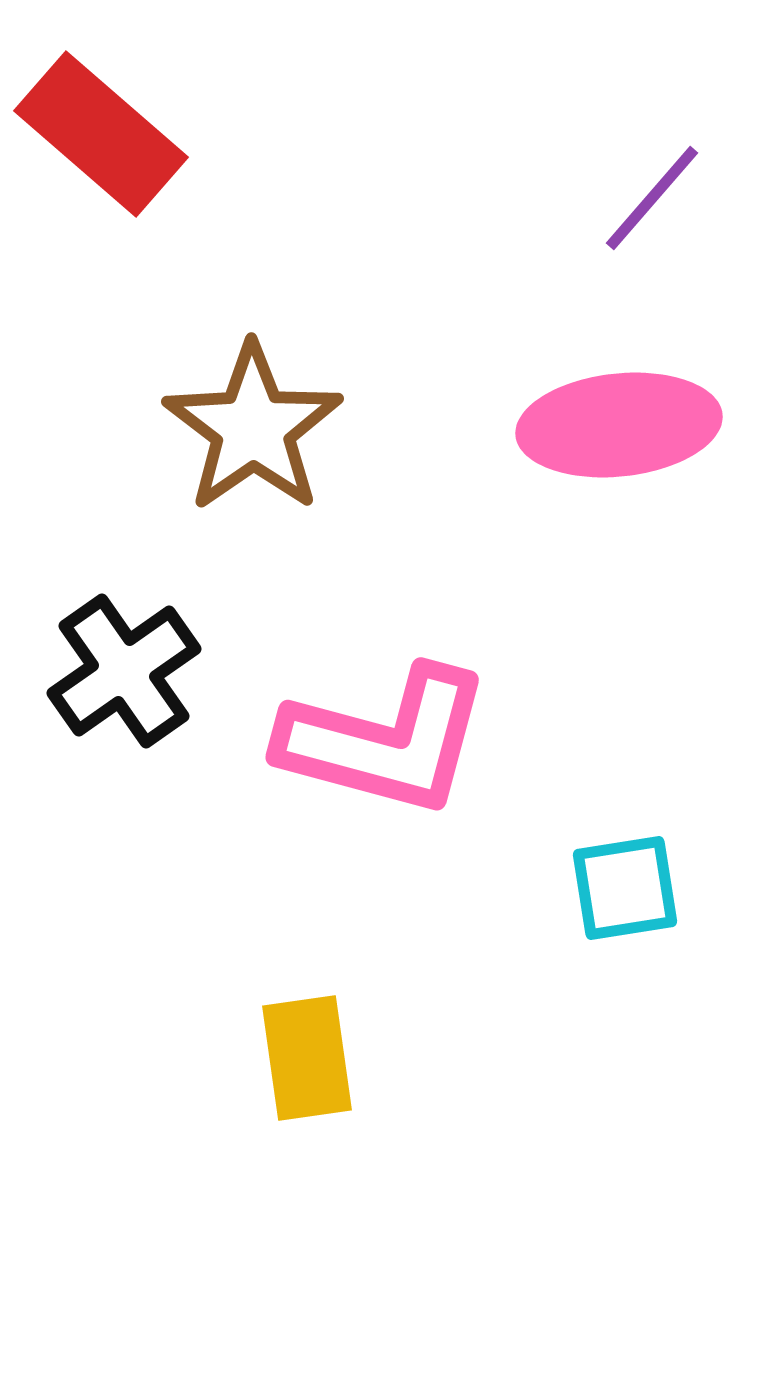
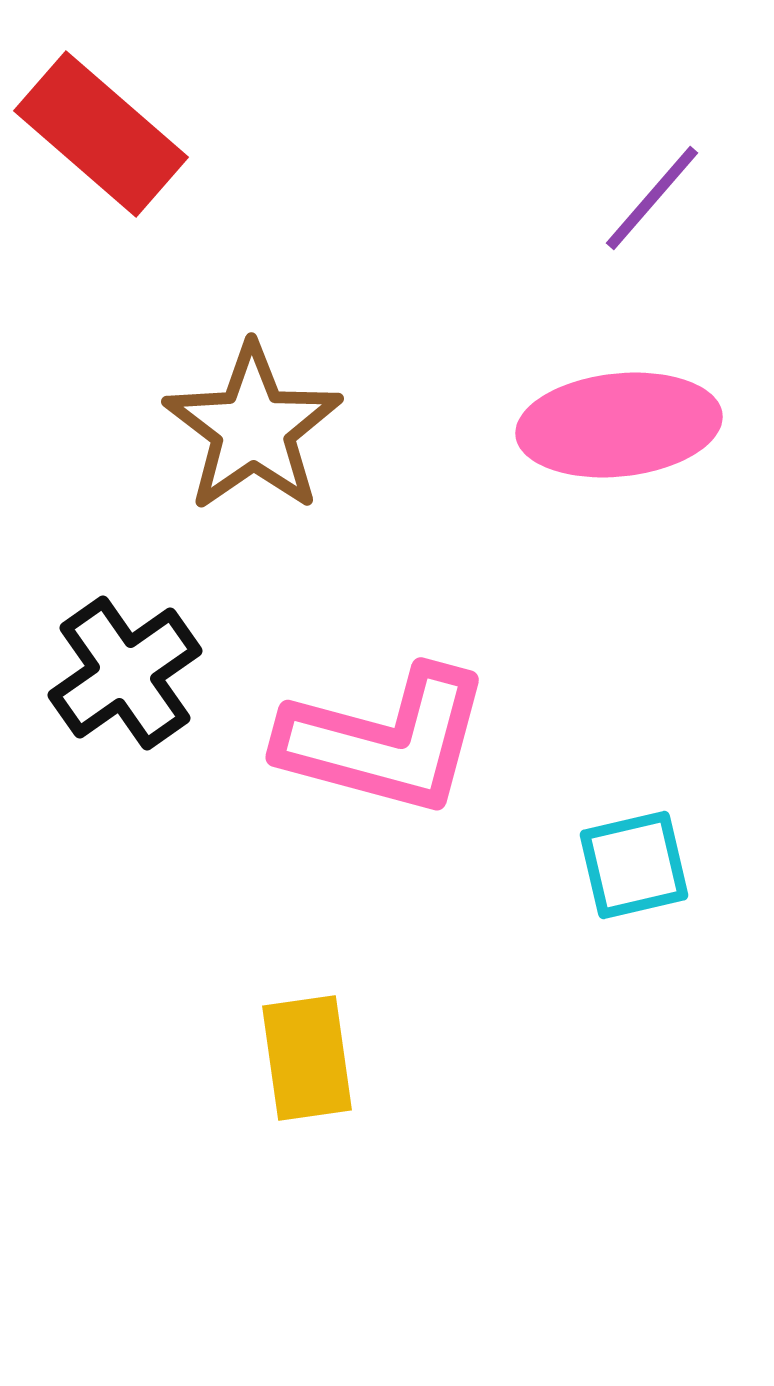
black cross: moved 1 px right, 2 px down
cyan square: moved 9 px right, 23 px up; rotated 4 degrees counterclockwise
